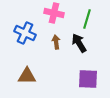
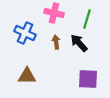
black arrow: rotated 12 degrees counterclockwise
